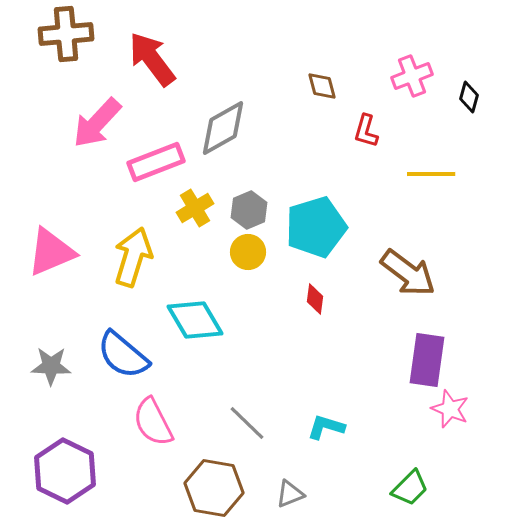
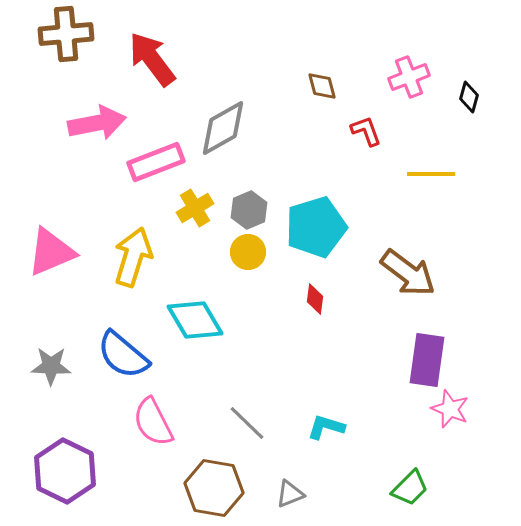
pink cross: moved 3 px left, 1 px down
pink arrow: rotated 144 degrees counterclockwise
red L-shape: rotated 144 degrees clockwise
